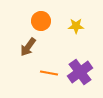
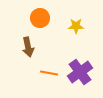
orange circle: moved 1 px left, 3 px up
brown arrow: rotated 48 degrees counterclockwise
